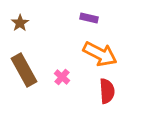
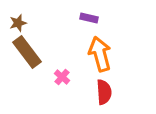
brown star: moved 2 px left; rotated 18 degrees clockwise
orange arrow: rotated 132 degrees counterclockwise
brown rectangle: moved 3 px right, 18 px up; rotated 8 degrees counterclockwise
red semicircle: moved 3 px left, 1 px down
